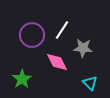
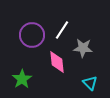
pink diamond: rotated 20 degrees clockwise
